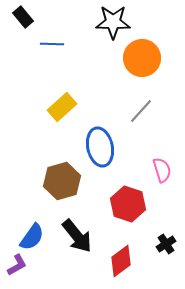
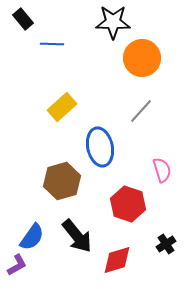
black rectangle: moved 2 px down
red diamond: moved 4 px left, 1 px up; rotated 20 degrees clockwise
